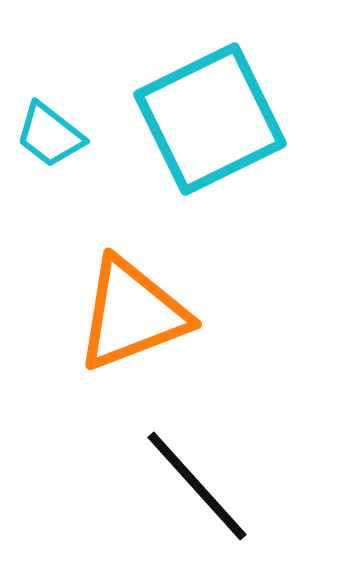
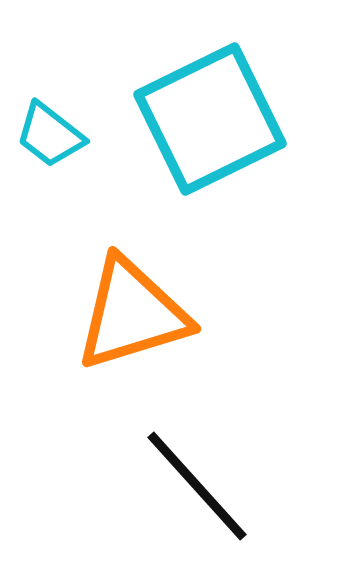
orange triangle: rotated 4 degrees clockwise
